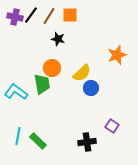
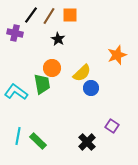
purple cross: moved 16 px down
black star: rotated 16 degrees clockwise
black cross: rotated 36 degrees counterclockwise
